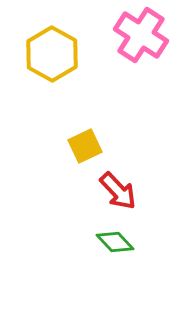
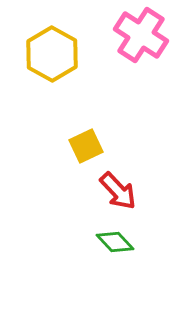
yellow square: moved 1 px right
